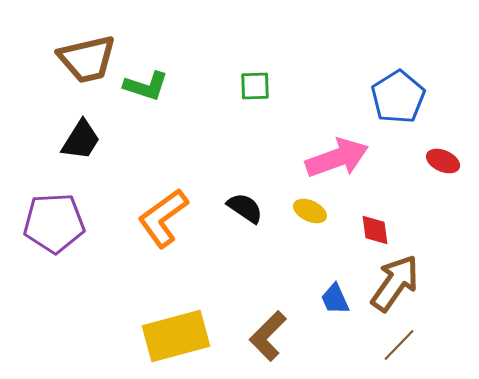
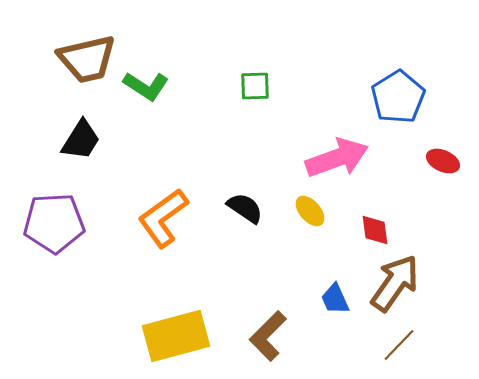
green L-shape: rotated 15 degrees clockwise
yellow ellipse: rotated 24 degrees clockwise
